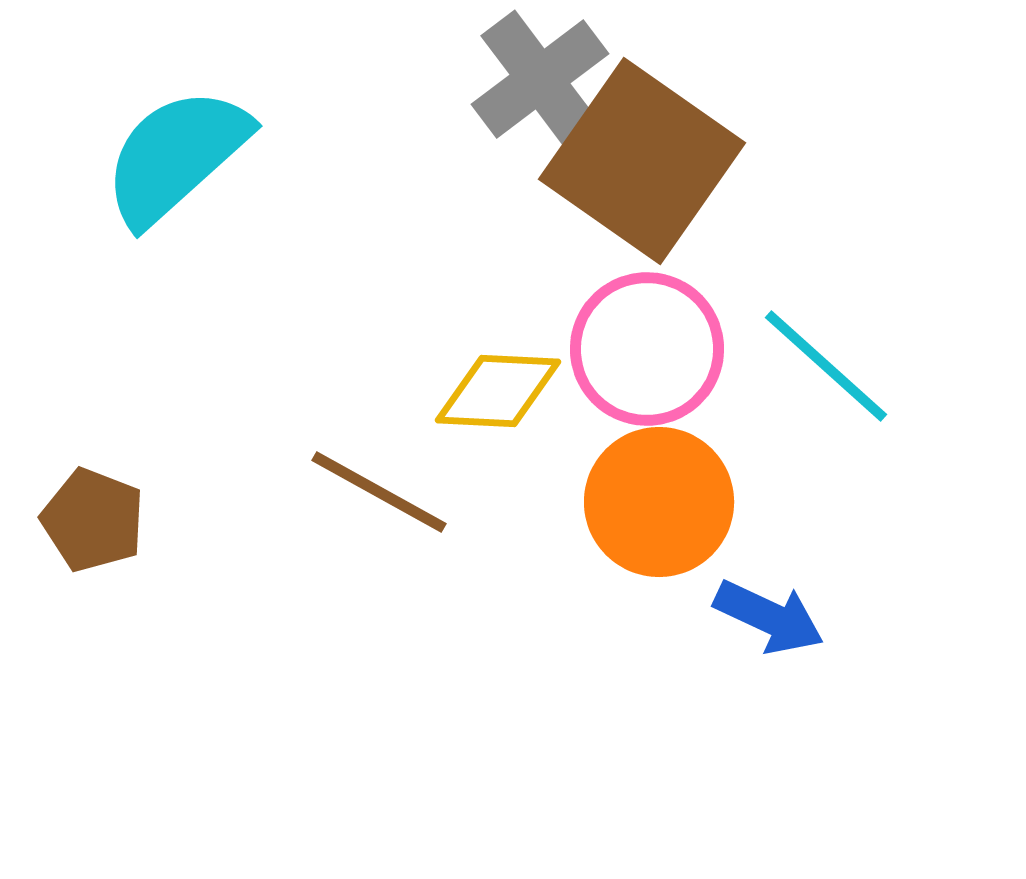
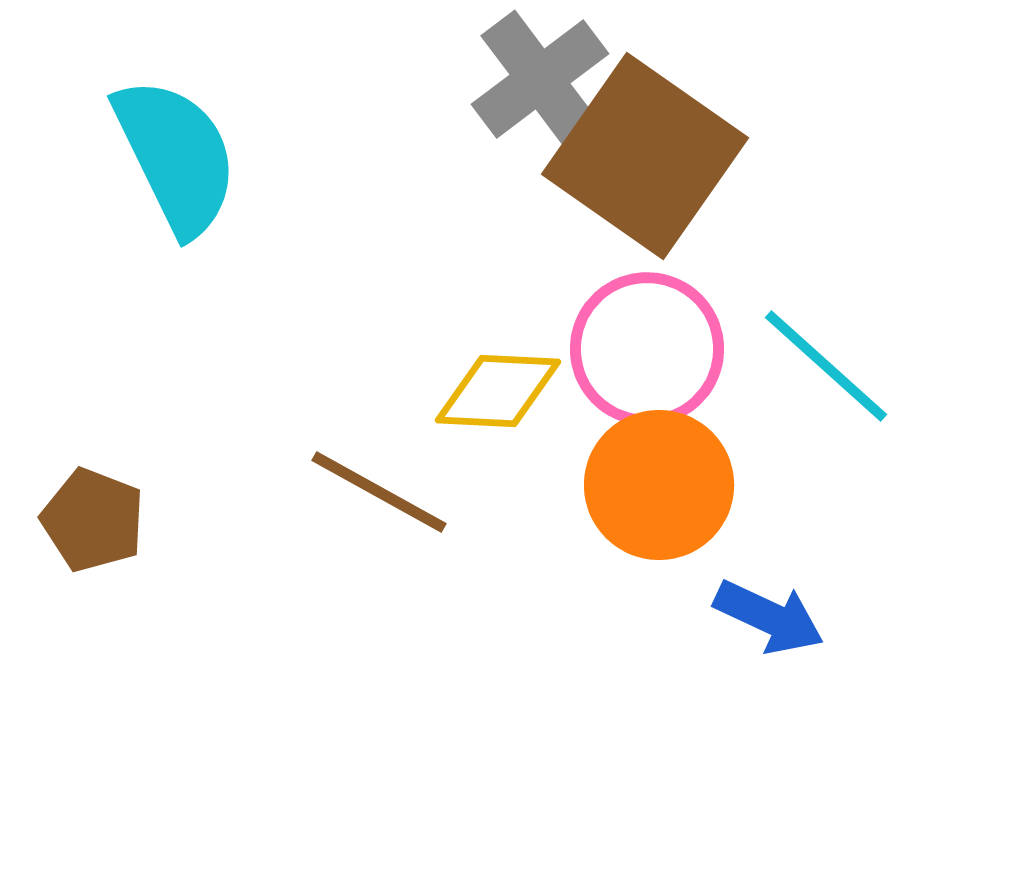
cyan semicircle: rotated 106 degrees clockwise
brown square: moved 3 px right, 5 px up
orange circle: moved 17 px up
